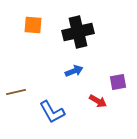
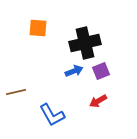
orange square: moved 5 px right, 3 px down
black cross: moved 7 px right, 11 px down
purple square: moved 17 px left, 11 px up; rotated 12 degrees counterclockwise
red arrow: rotated 120 degrees clockwise
blue L-shape: moved 3 px down
